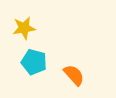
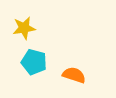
orange semicircle: rotated 30 degrees counterclockwise
